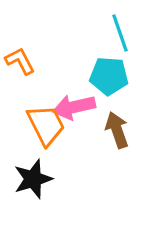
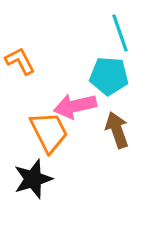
pink arrow: moved 1 px right, 1 px up
orange trapezoid: moved 3 px right, 7 px down
